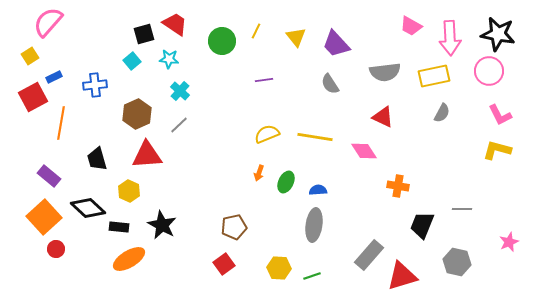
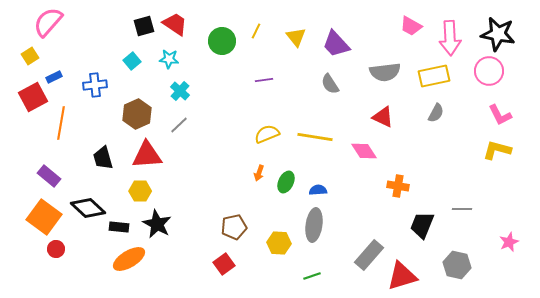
black square at (144, 34): moved 8 px up
gray semicircle at (442, 113): moved 6 px left
black trapezoid at (97, 159): moved 6 px right, 1 px up
yellow hexagon at (129, 191): moved 11 px right; rotated 25 degrees counterclockwise
orange square at (44, 217): rotated 12 degrees counterclockwise
black star at (162, 225): moved 5 px left, 1 px up
gray hexagon at (457, 262): moved 3 px down
yellow hexagon at (279, 268): moved 25 px up
